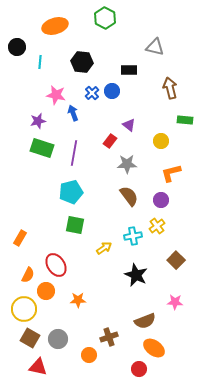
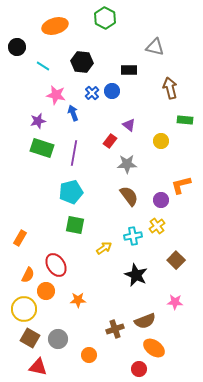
cyan line at (40, 62): moved 3 px right, 4 px down; rotated 64 degrees counterclockwise
orange L-shape at (171, 173): moved 10 px right, 12 px down
brown cross at (109, 337): moved 6 px right, 8 px up
